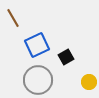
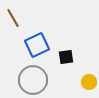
black square: rotated 21 degrees clockwise
gray circle: moved 5 px left
